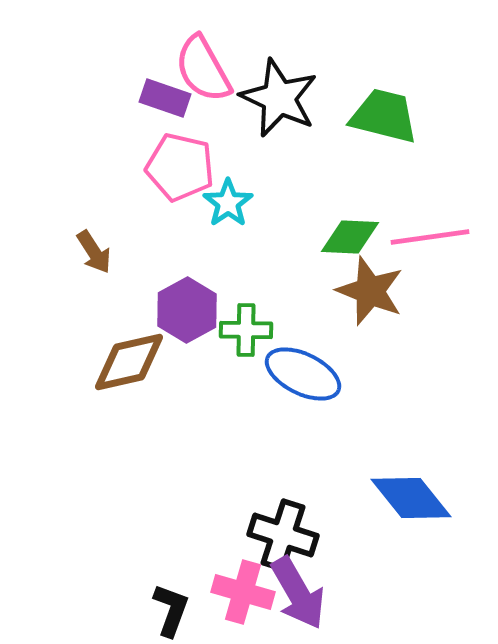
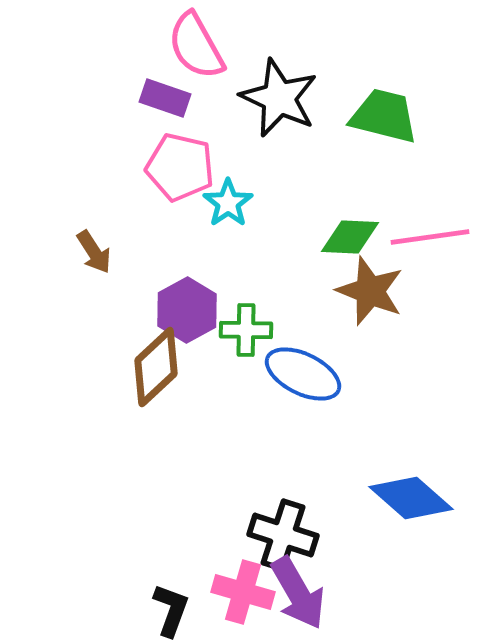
pink semicircle: moved 7 px left, 23 px up
brown diamond: moved 27 px right, 5 px down; rotated 30 degrees counterclockwise
blue diamond: rotated 10 degrees counterclockwise
